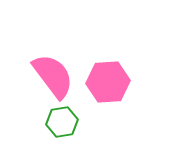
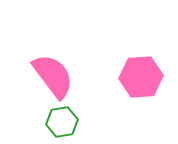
pink hexagon: moved 33 px right, 5 px up
